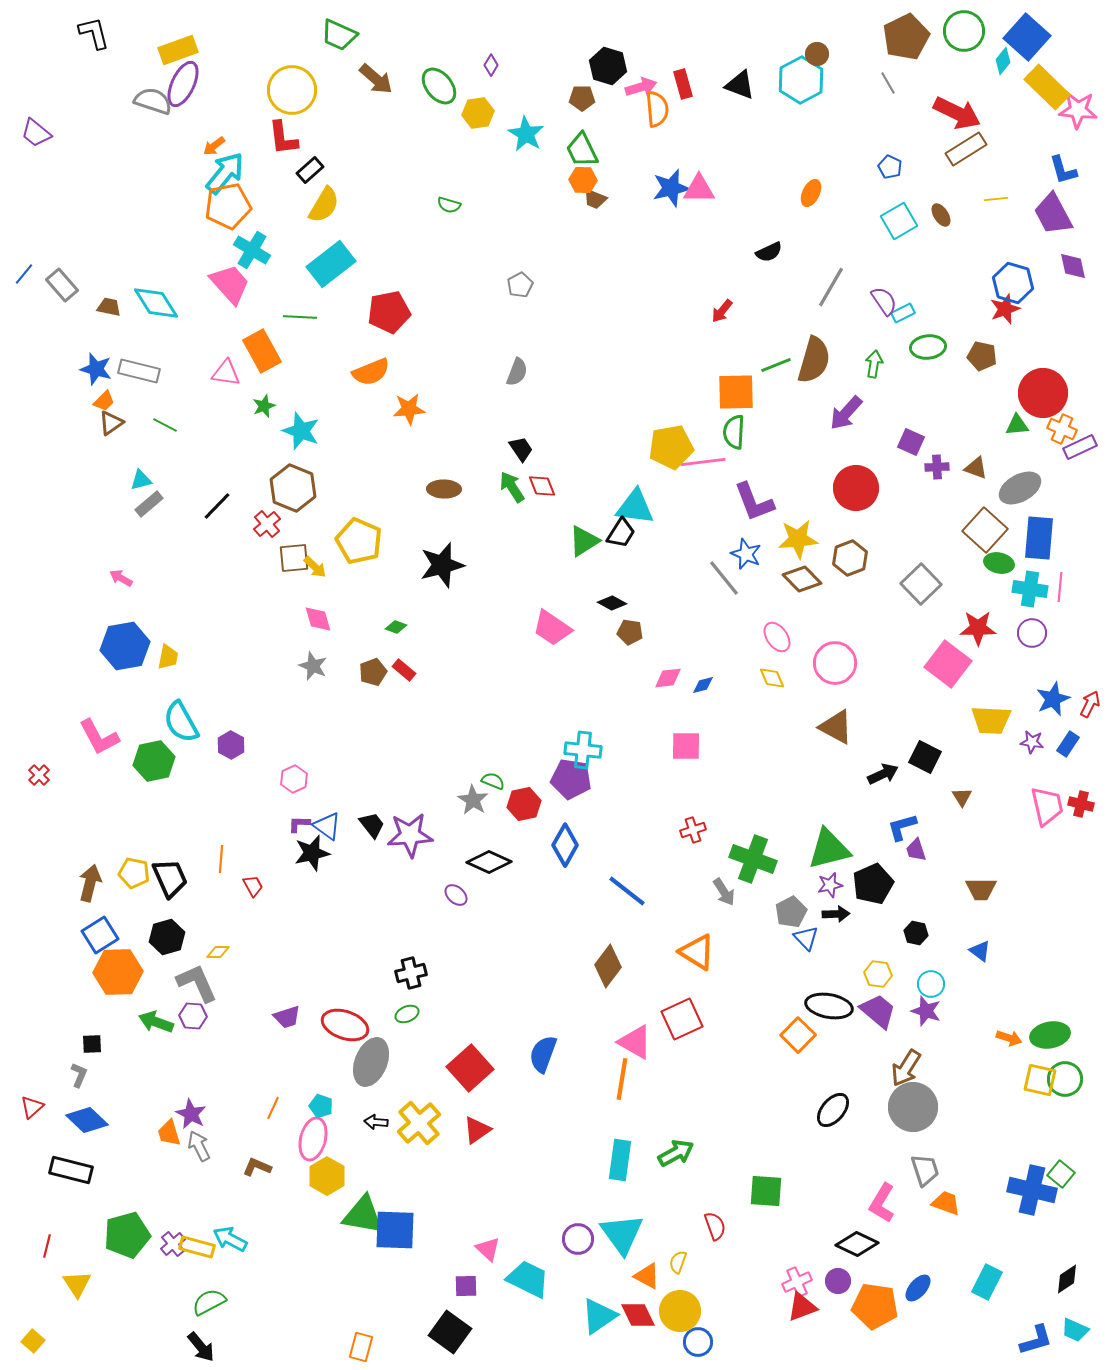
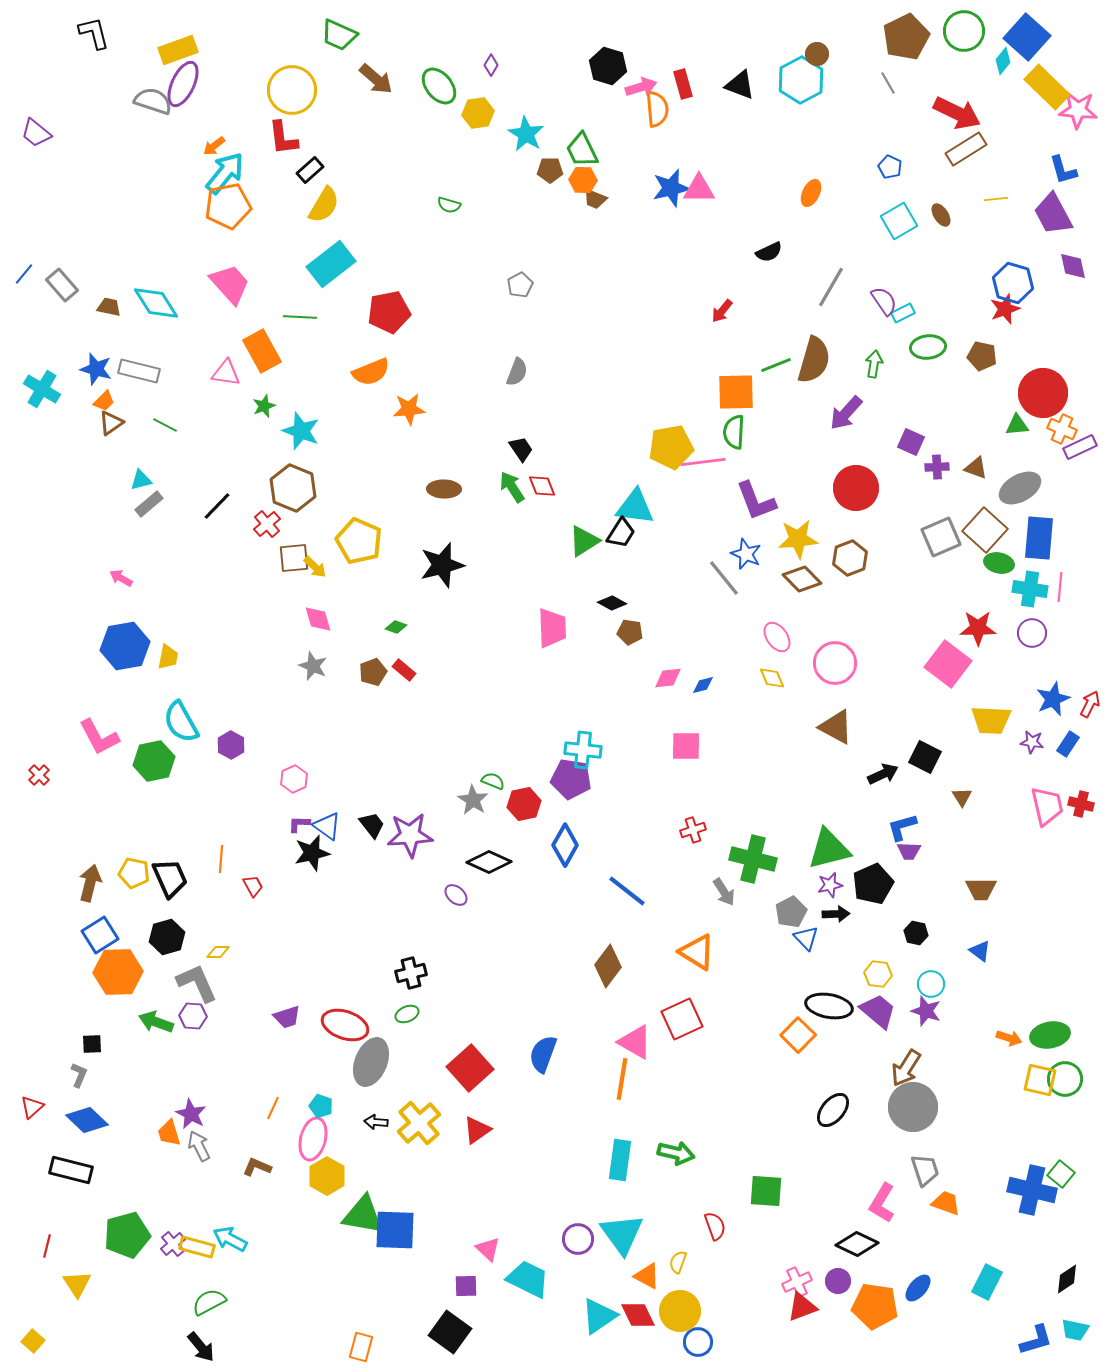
brown pentagon at (582, 98): moved 32 px left, 72 px down
cyan cross at (252, 250): moved 210 px left, 139 px down
purple L-shape at (754, 502): moved 2 px right, 1 px up
gray square at (921, 584): moved 20 px right, 47 px up; rotated 21 degrees clockwise
pink trapezoid at (552, 628): rotated 126 degrees counterclockwise
purple trapezoid at (916, 850): moved 7 px left, 1 px down; rotated 70 degrees counterclockwise
green cross at (753, 859): rotated 6 degrees counterclockwise
green arrow at (676, 1153): rotated 42 degrees clockwise
cyan trapezoid at (1075, 1330): rotated 12 degrees counterclockwise
